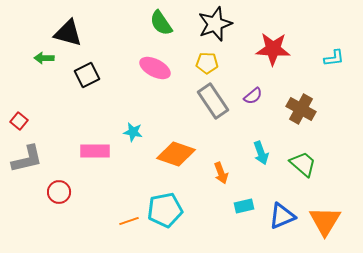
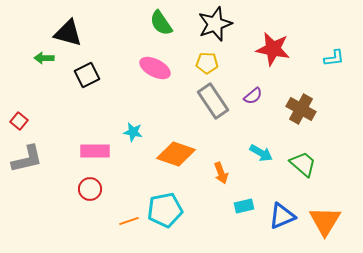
red star: rotated 8 degrees clockwise
cyan arrow: rotated 40 degrees counterclockwise
red circle: moved 31 px right, 3 px up
